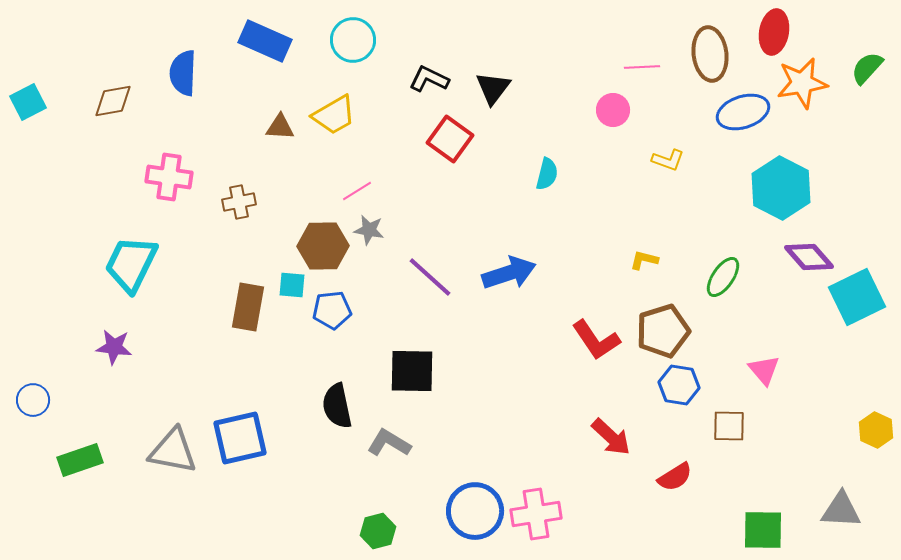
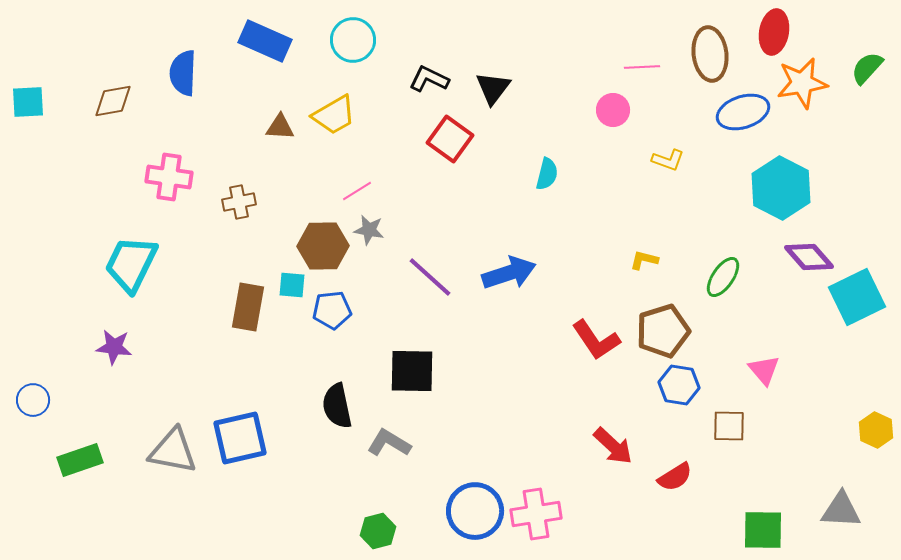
cyan square at (28, 102): rotated 24 degrees clockwise
red arrow at (611, 437): moved 2 px right, 9 px down
